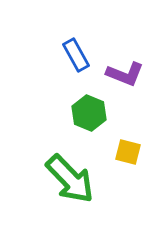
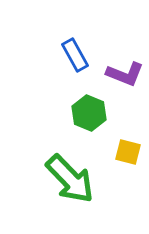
blue rectangle: moved 1 px left
